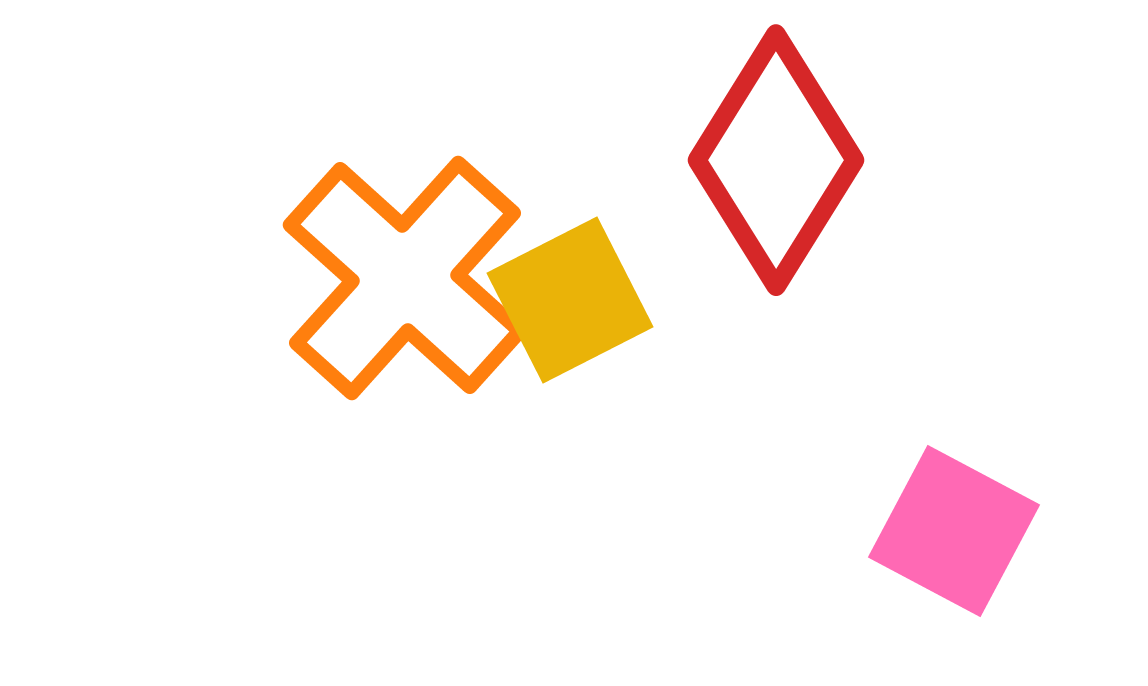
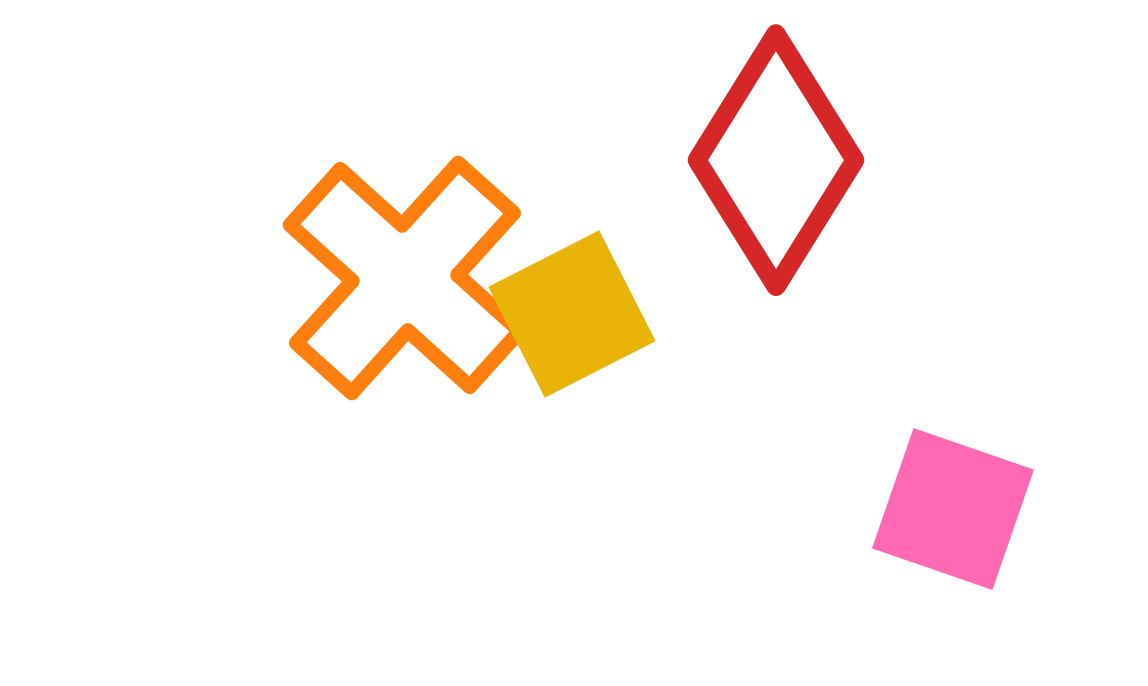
yellow square: moved 2 px right, 14 px down
pink square: moved 1 px left, 22 px up; rotated 9 degrees counterclockwise
